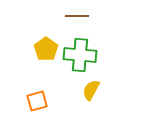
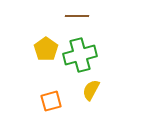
green cross: rotated 20 degrees counterclockwise
orange square: moved 14 px right
